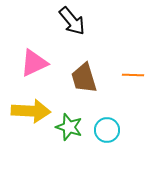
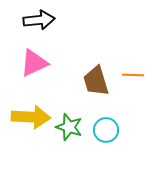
black arrow: moved 33 px left, 1 px up; rotated 56 degrees counterclockwise
brown trapezoid: moved 12 px right, 3 px down
yellow arrow: moved 6 px down
cyan circle: moved 1 px left
